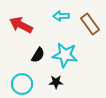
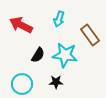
cyan arrow: moved 2 px left, 3 px down; rotated 70 degrees counterclockwise
brown rectangle: moved 11 px down
